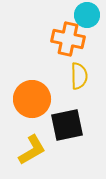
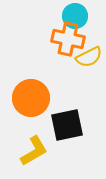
cyan circle: moved 12 px left, 1 px down
yellow semicircle: moved 10 px right, 19 px up; rotated 64 degrees clockwise
orange circle: moved 1 px left, 1 px up
yellow L-shape: moved 2 px right, 1 px down
